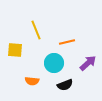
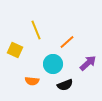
orange line: rotated 28 degrees counterclockwise
yellow square: rotated 21 degrees clockwise
cyan circle: moved 1 px left, 1 px down
